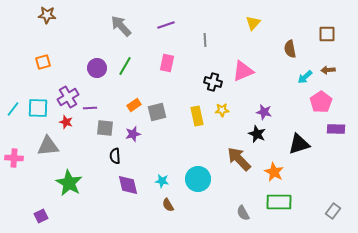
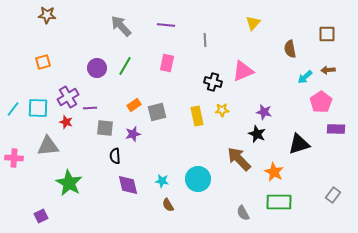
purple line at (166, 25): rotated 24 degrees clockwise
gray rectangle at (333, 211): moved 16 px up
